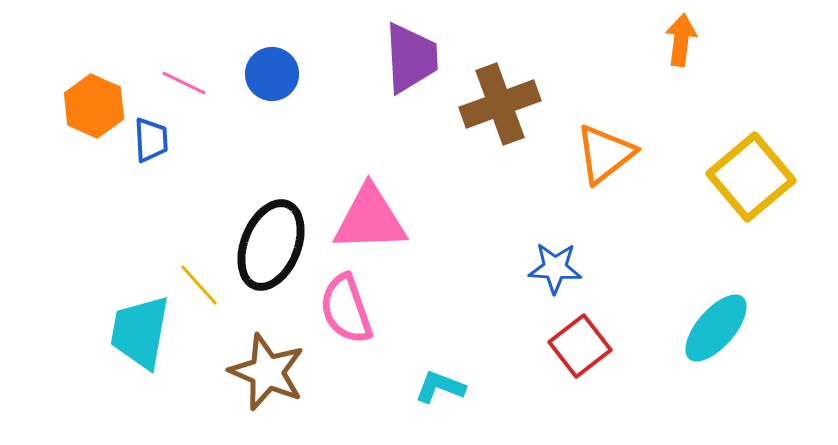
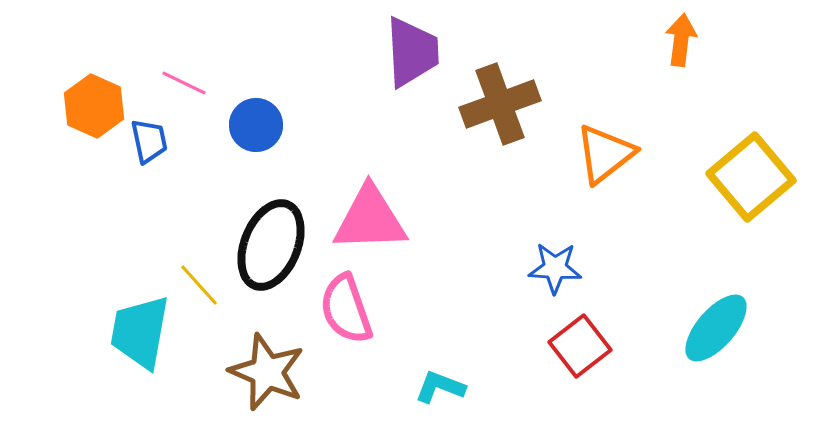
purple trapezoid: moved 1 px right, 6 px up
blue circle: moved 16 px left, 51 px down
blue trapezoid: moved 2 px left, 1 px down; rotated 9 degrees counterclockwise
